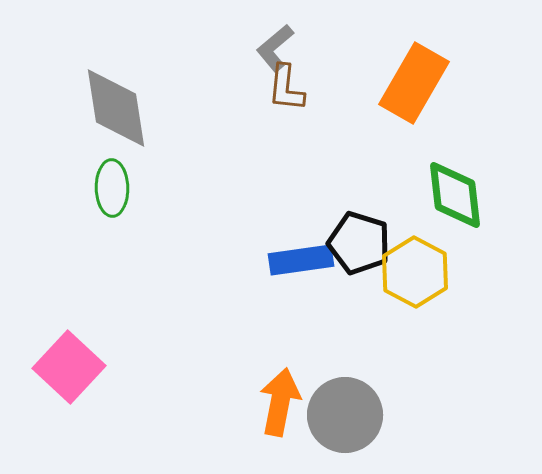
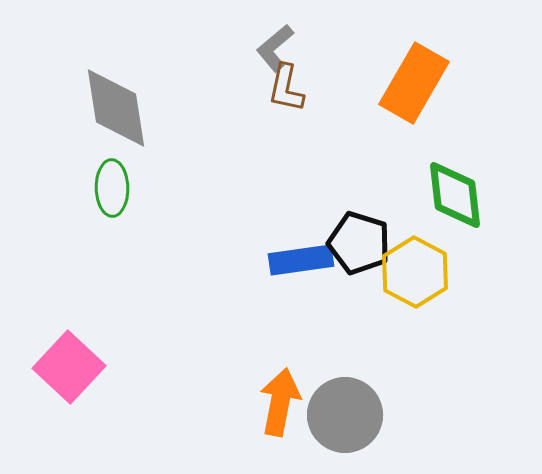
brown L-shape: rotated 6 degrees clockwise
